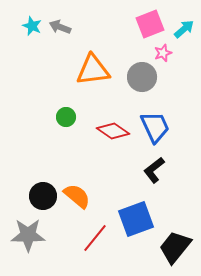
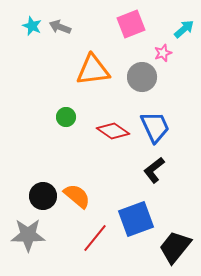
pink square: moved 19 px left
